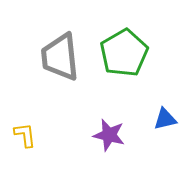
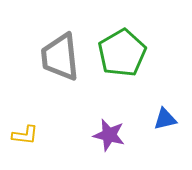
green pentagon: moved 2 px left
yellow L-shape: rotated 104 degrees clockwise
